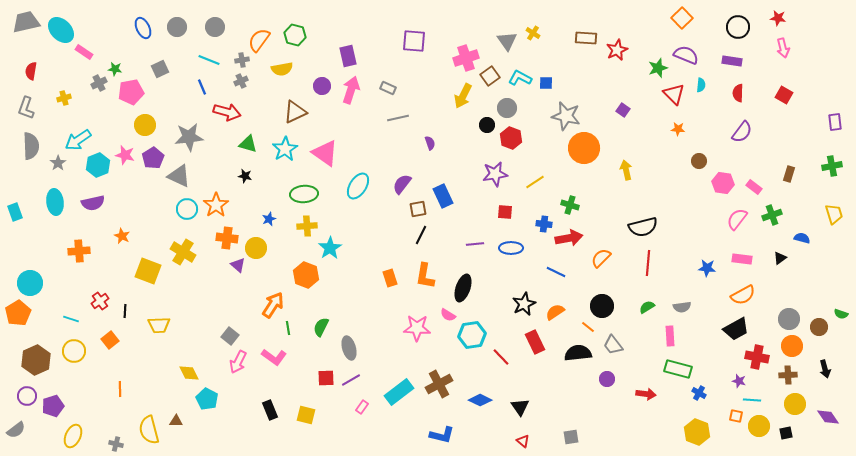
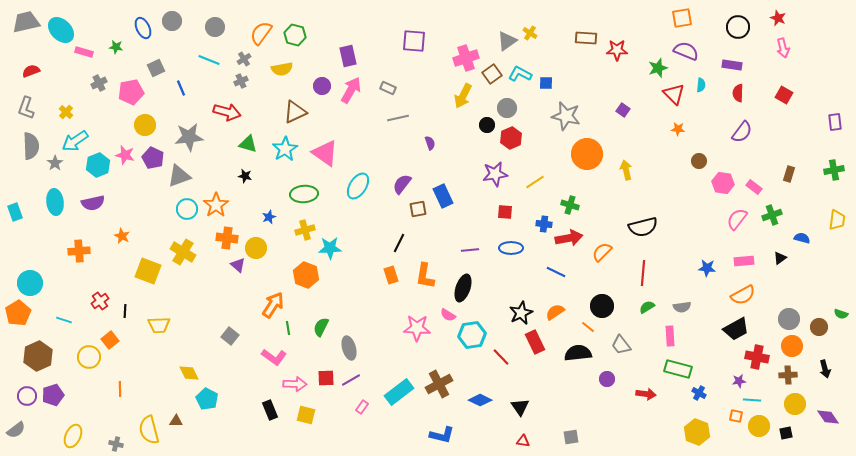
orange square at (682, 18): rotated 35 degrees clockwise
red star at (778, 18): rotated 14 degrees clockwise
gray circle at (177, 27): moved 5 px left, 6 px up
yellow cross at (533, 33): moved 3 px left
orange semicircle at (259, 40): moved 2 px right, 7 px up
gray triangle at (507, 41): rotated 30 degrees clockwise
red star at (617, 50): rotated 25 degrees clockwise
pink rectangle at (84, 52): rotated 18 degrees counterclockwise
purple semicircle at (686, 55): moved 4 px up
gray cross at (242, 60): moved 2 px right, 1 px up; rotated 24 degrees counterclockwise
purple rectangle at (732, 61): moved 4 px down
green star at (115, 69): moved 1 px right, 22 px up
gray square at (160, 69): moved 4 px left, 1 px up
red semicircle at (31, 71): rotated 60 degrees clockwise
brown square at (490, 76): moved 2 px right, 2 px up
cyan L-shape at (520, 78): moved 4 px up
blue line at (202, 87): moved 21 px left, 1 px down
pink arrow at (351, 90): rotated 12 degrees clockwise
yellow cross at (64, 98): moved 2 px right, 14 px down; rotated 32 degrees counterclockwise
red hexagon at (511, 138): rotated 15 degrees clockwise
cyan arrow at (78, 140): moved 3 px left, 1 px down
orange circle at (584, 148): moved 3 px right, 6 px down
purple pentagon at (153, 158): rotated 15 degrees counterclockwise
gray star at (58, 163): moved 3 px left
green cross at (832, 166): moved 2 px right, 4 px down
gray triangle at (179, 176): rotated 45 degrees counterclockwise
yellow trapezoid at (834, 214): moved 3 px right, 6 px down; rotated 25 degrees clockwise
blue star at (269, 219): moved 2 px up
yellow cross at (307, 226): moved 2 px left, 4 px down; rotated 12 degrees counterclockwise
black line at (421, 235): moved 22 px left, 8 px down
purple line at (475, 244): moved 5 px left, 6 px down
cyan star at (330, 248): rotated 30 degrees clockwise
orange semicircle at (601, 258): moved 1 px right, 6 px up
pink rectangle at (742, 259): moved 2 px right, 2 px down; rotated 12 degrees counterclockwise
red line at (648, 263): moved 5 px left, 10 px down
orange rectangle at (390, 278): moved 1 px right, 3 px up
black star at (524, 304): moved 3 px left, 9 px down
cyan line at (71, 319): moved 7 px left, 1 px down
gray trapezoid at (613, 345): moved 8 px right
yellow circle at (74, 351): moved 15 px right, 6 px down
brown hexagon at (36, 360): moved 2 px right, 4 px up
pink arrow at (238, 362): moved 57 px right, 22 px down; rotated 115 degrees counterclockwise
purple star at (739, 381): rotated 24 degrees counterclockwise
purple pentagon at (53, 406): moved 11 px up
red triangle at (523, 441): rotated 32 degrees counterclockwise
